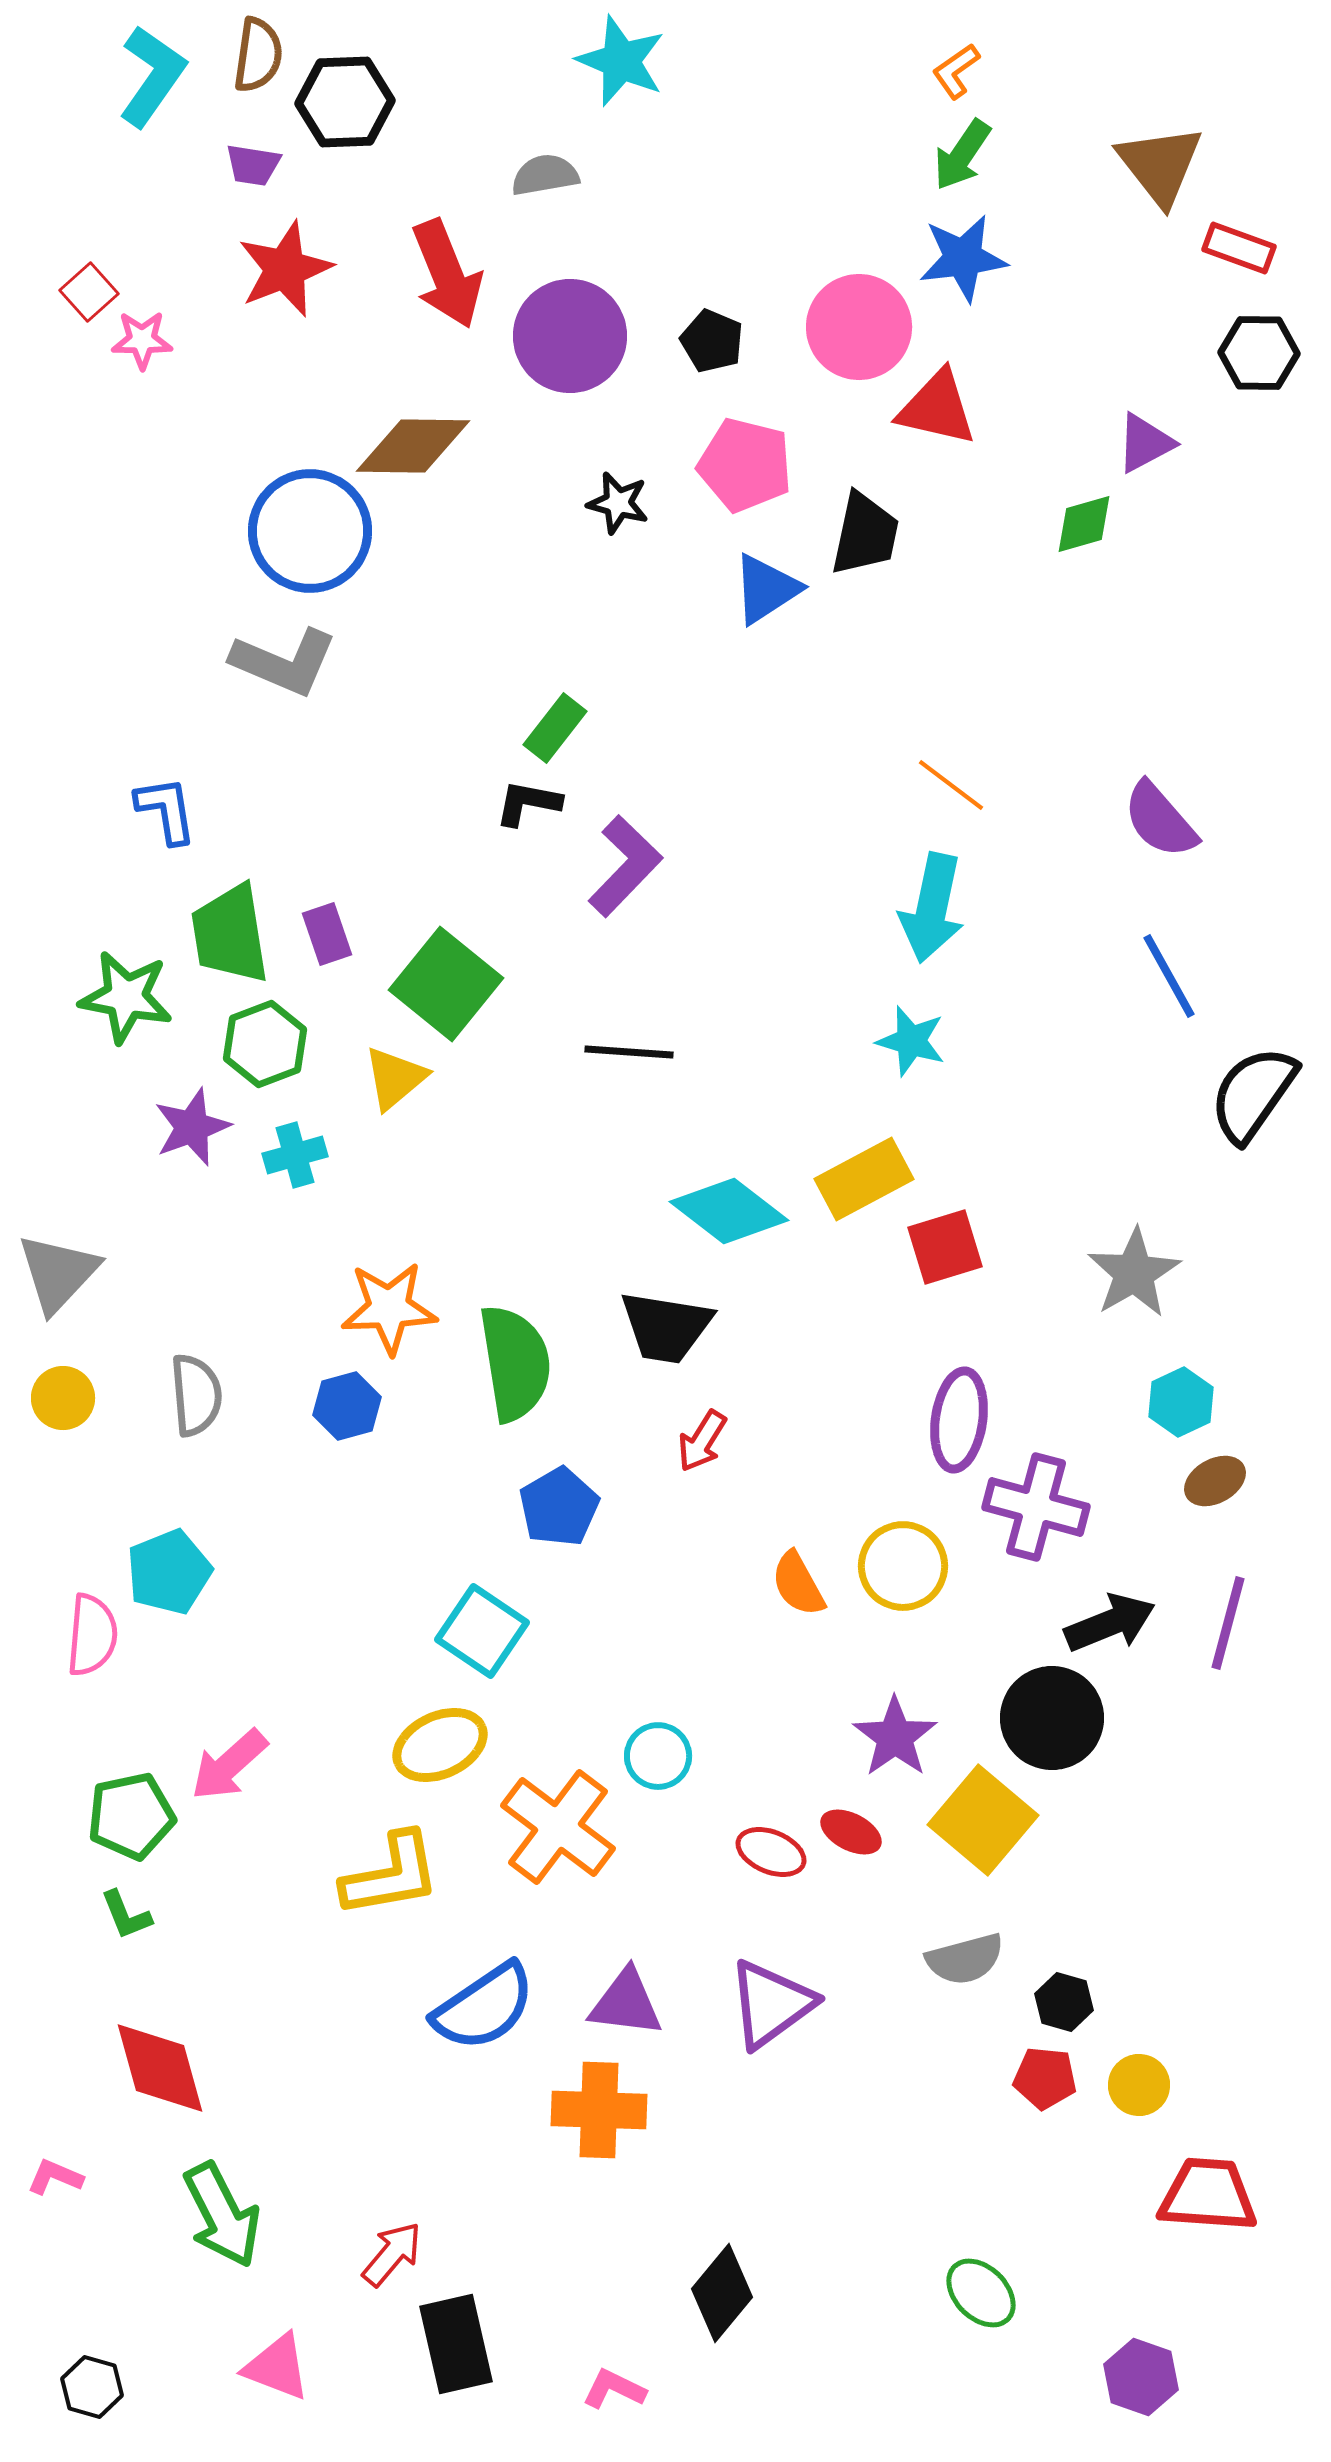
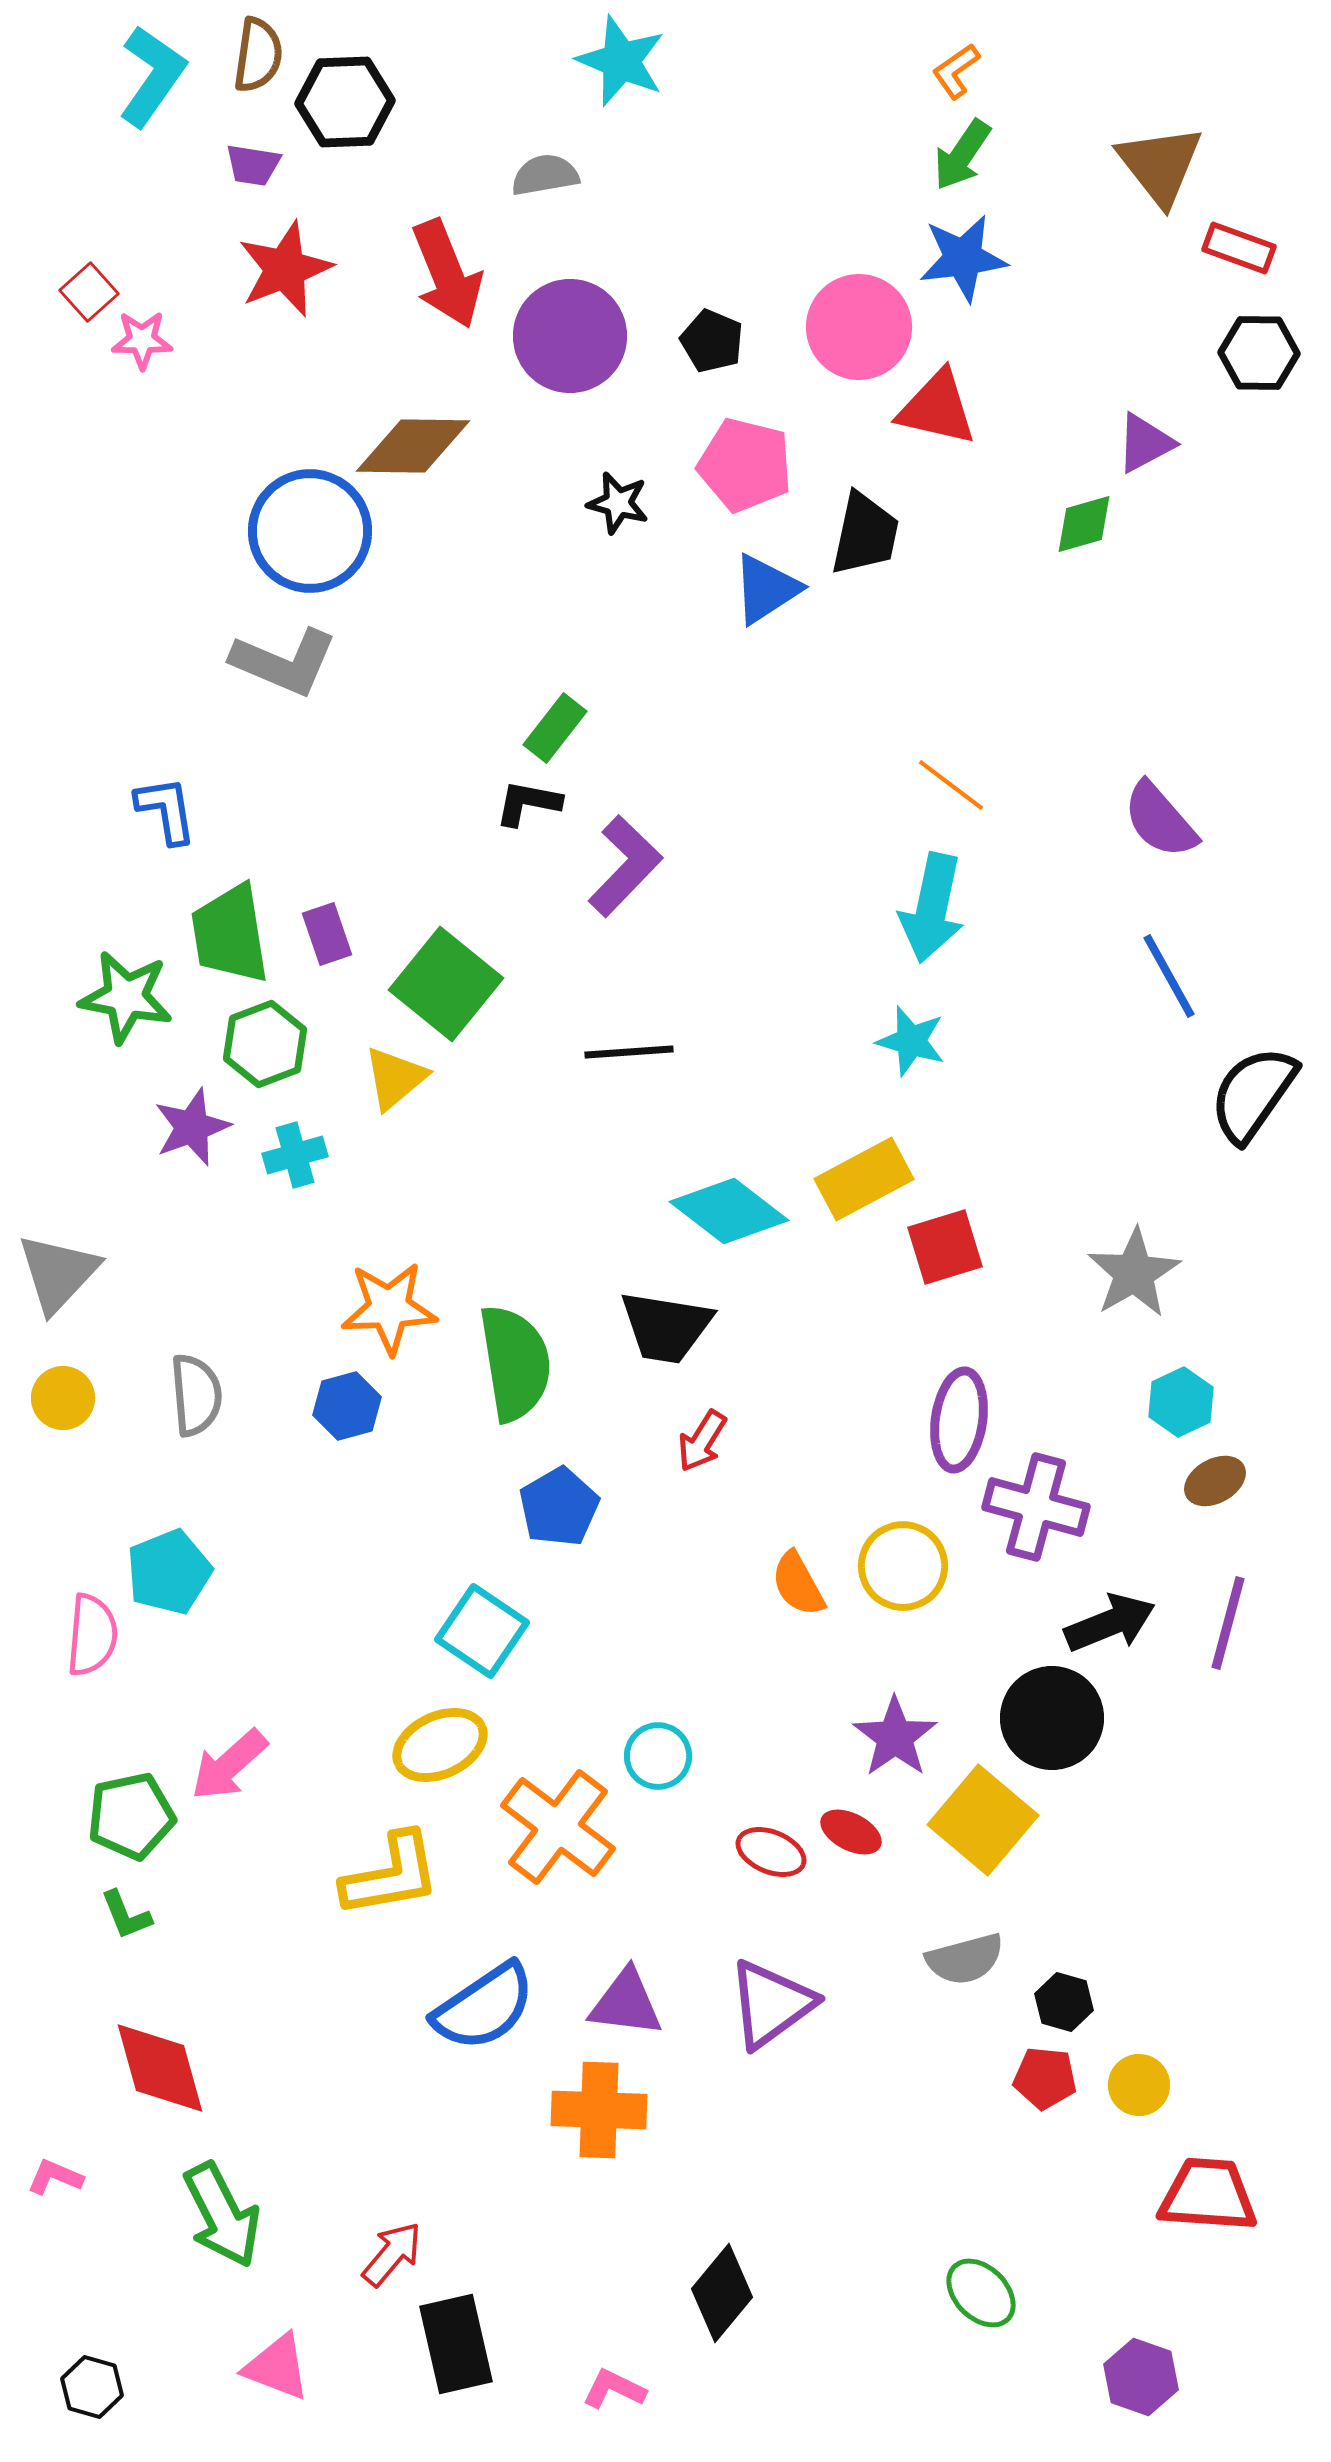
black line at (629, 1052): rotated 8 degrees counterclockwise
